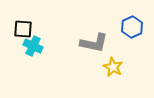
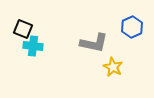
black square: rotated 18 degrees clockwise
cyan cross: rotated 18 degrees counterclockwise
